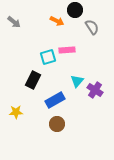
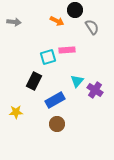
gray arrow: rotated 32 degrees counterclockwise
black rectangle: moved 1 px right, 1 px down
